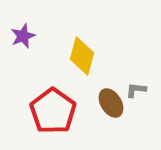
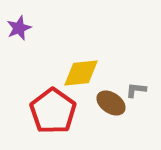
purple star: moved 4 px left, 8 px up
yellow diamond: moved 1 px left, 17 px down; rotated 69 degrees clockwise
brown ellipse: rotated 24 degrees counterclockwise
